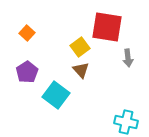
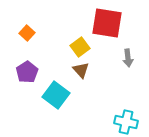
red square: moved 4 px up
